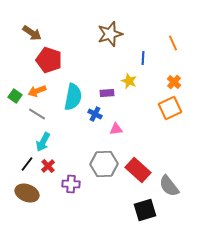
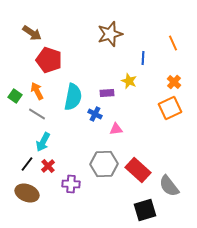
orange arrow: rotated 84 degrees clockwise
